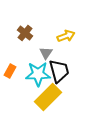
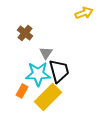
yellow arrow: moved 18 px right, 23 px up
orange rectangle: moved 12 px right, 20 px down
